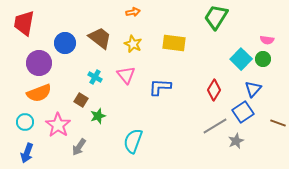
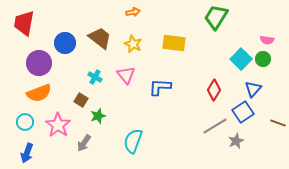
gray arrow: moved 5 px right, 4 px up
